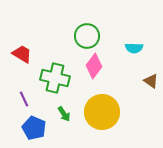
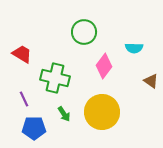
green circle: moved 3 px left, 4 px up
pink diamond: moved 10 px right
blue pentagon: rotated 25 degrees counterclockwise
